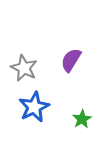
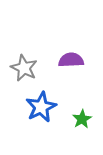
purple semicircle: rotated 55 degrees clockwise
blue star: moved 7 px right
